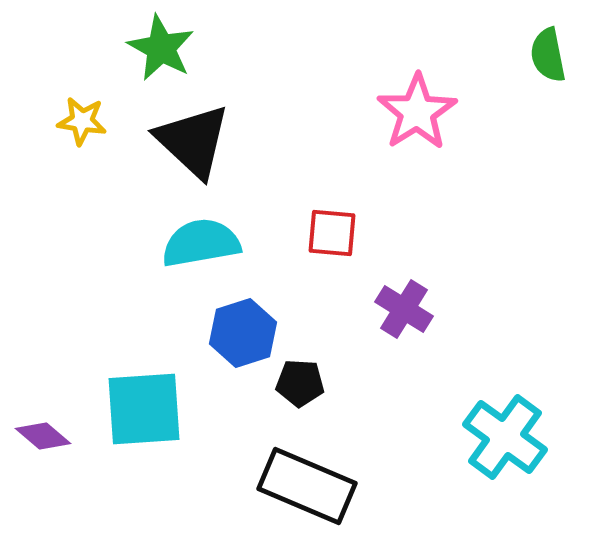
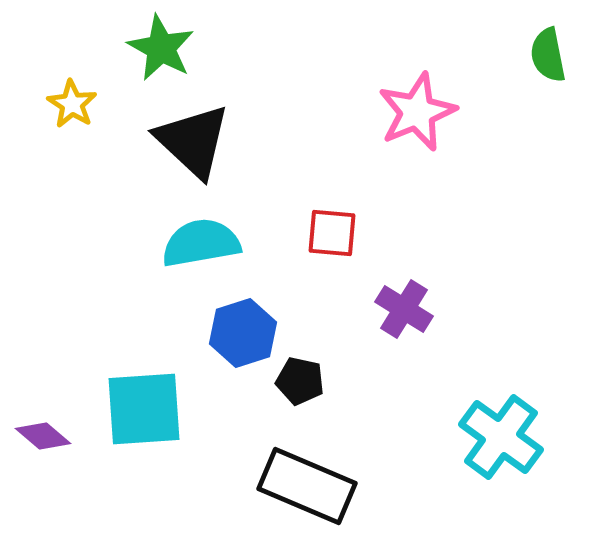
pink star: rotated 10 degrees clockwise
yellow star: moved 10 px left, 17 px up; rotated 24 degrees clockwise
black pentagon: moved 2 px up; rotated 9 degrees clockwise
cyan cross: moved 4 px left
